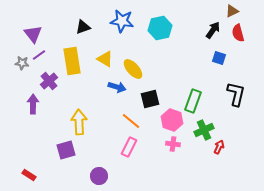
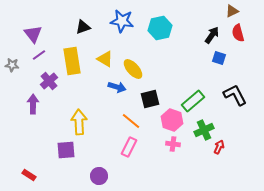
black arrow: moved 1 px left, 5 px down
gray star: moved 10 px left, 2 px down
black L-shape: moved 1 px left, 1 px down; rotated 40 degrees counterclockwise
green rectangle: rotated 30 degrees clockwise
purple square: rotated 12 degrees clockwise
